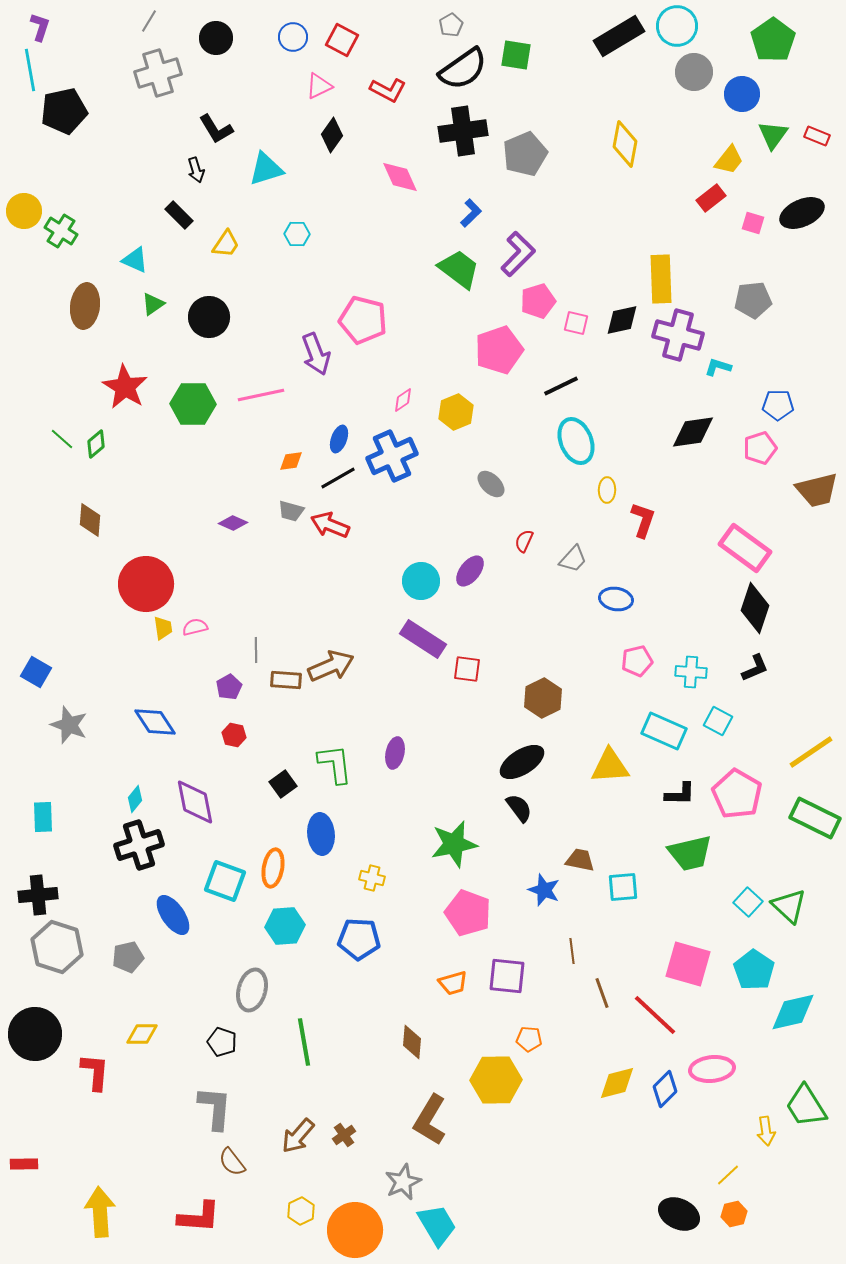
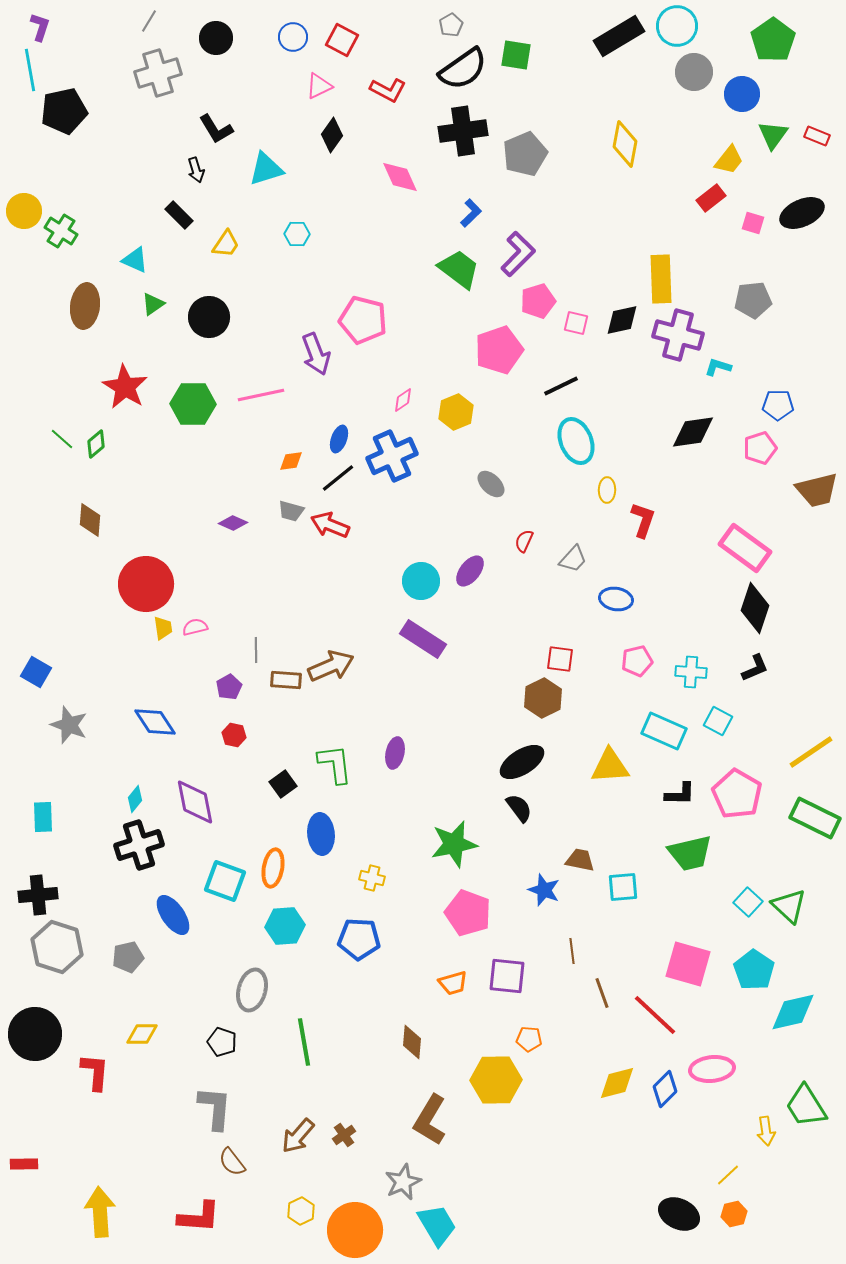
black line at (338, 478): rotated 9 degrees counterclockwise
red square at (467, 669): moved 93 px right, 10 px up
